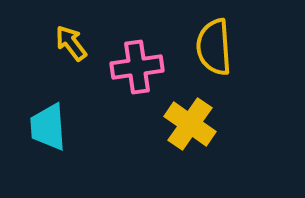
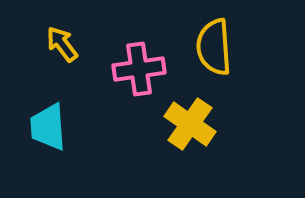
yellow arrow: moved 9 px left, 1 px down
pink cross: moved 2 px right, 2 px down
